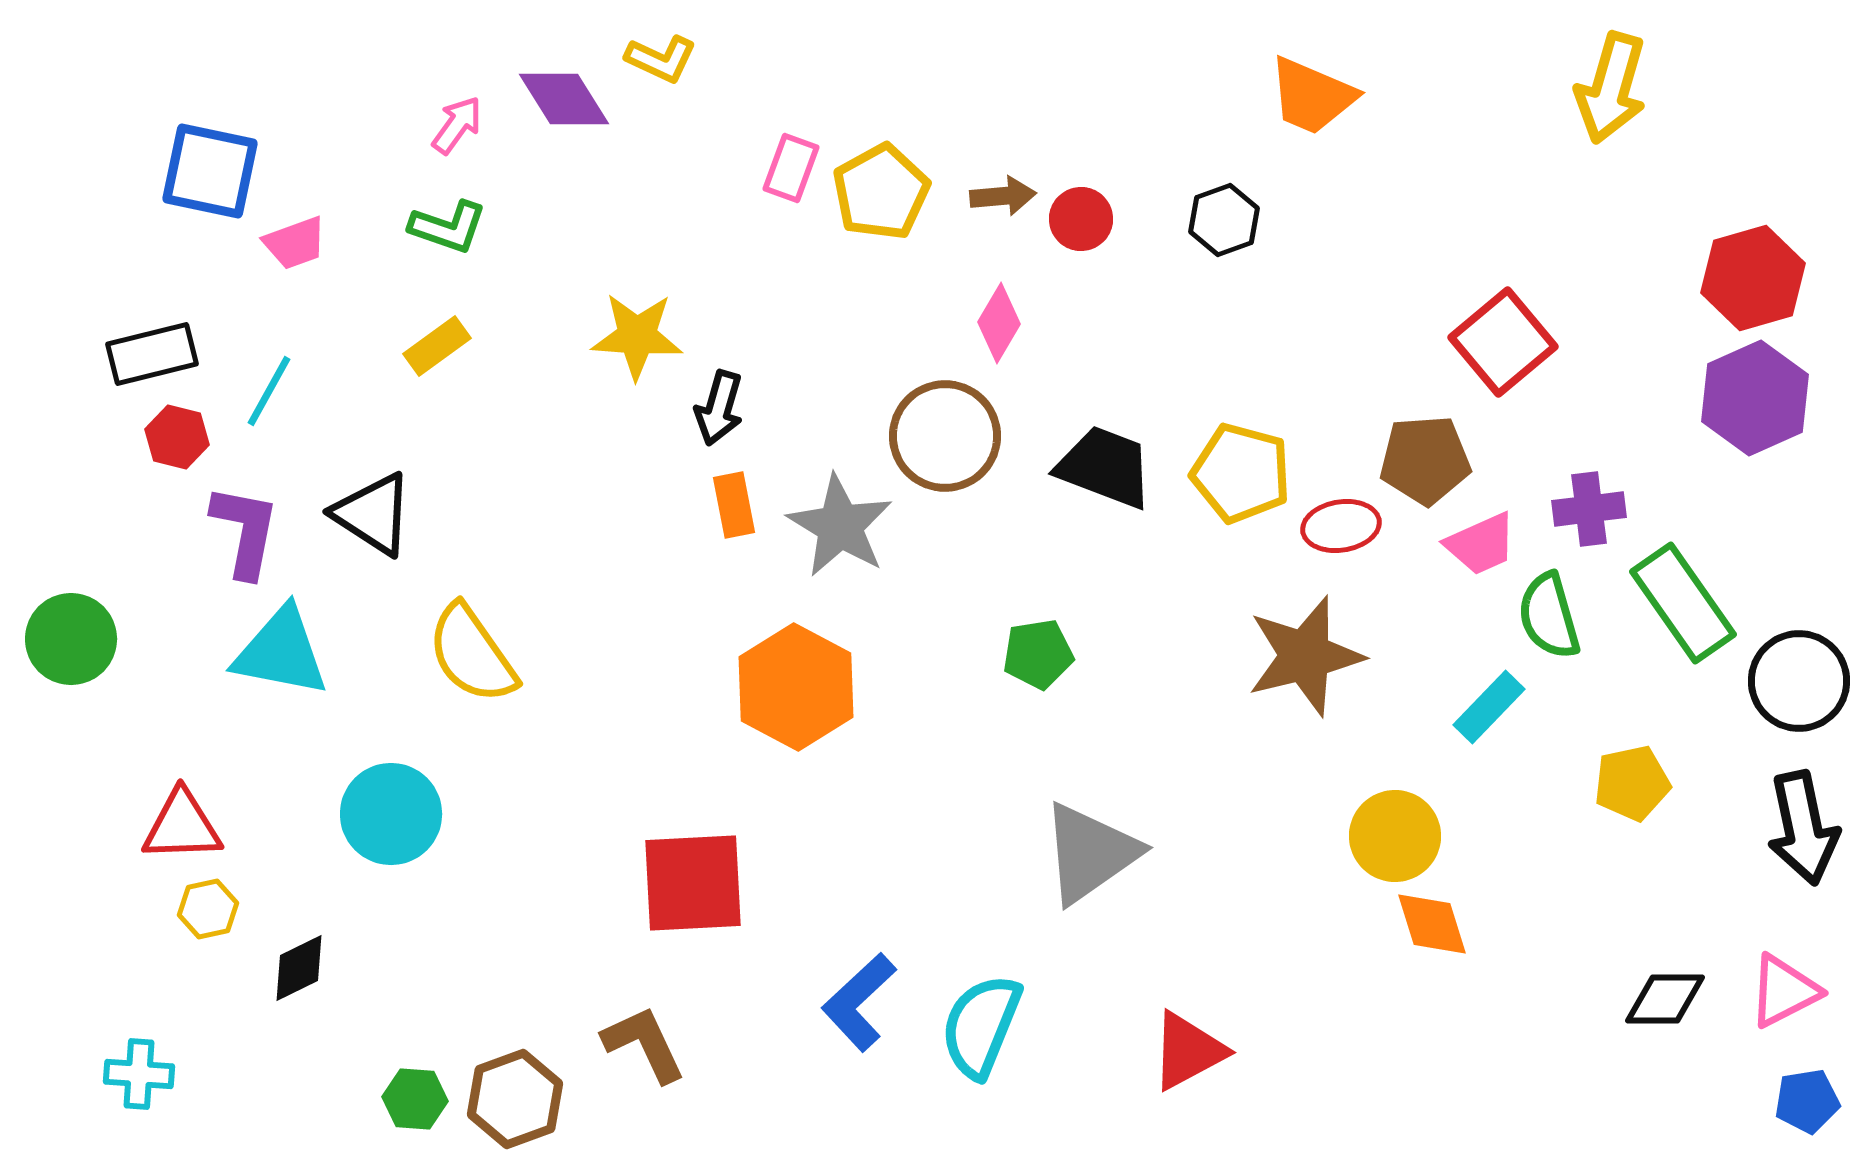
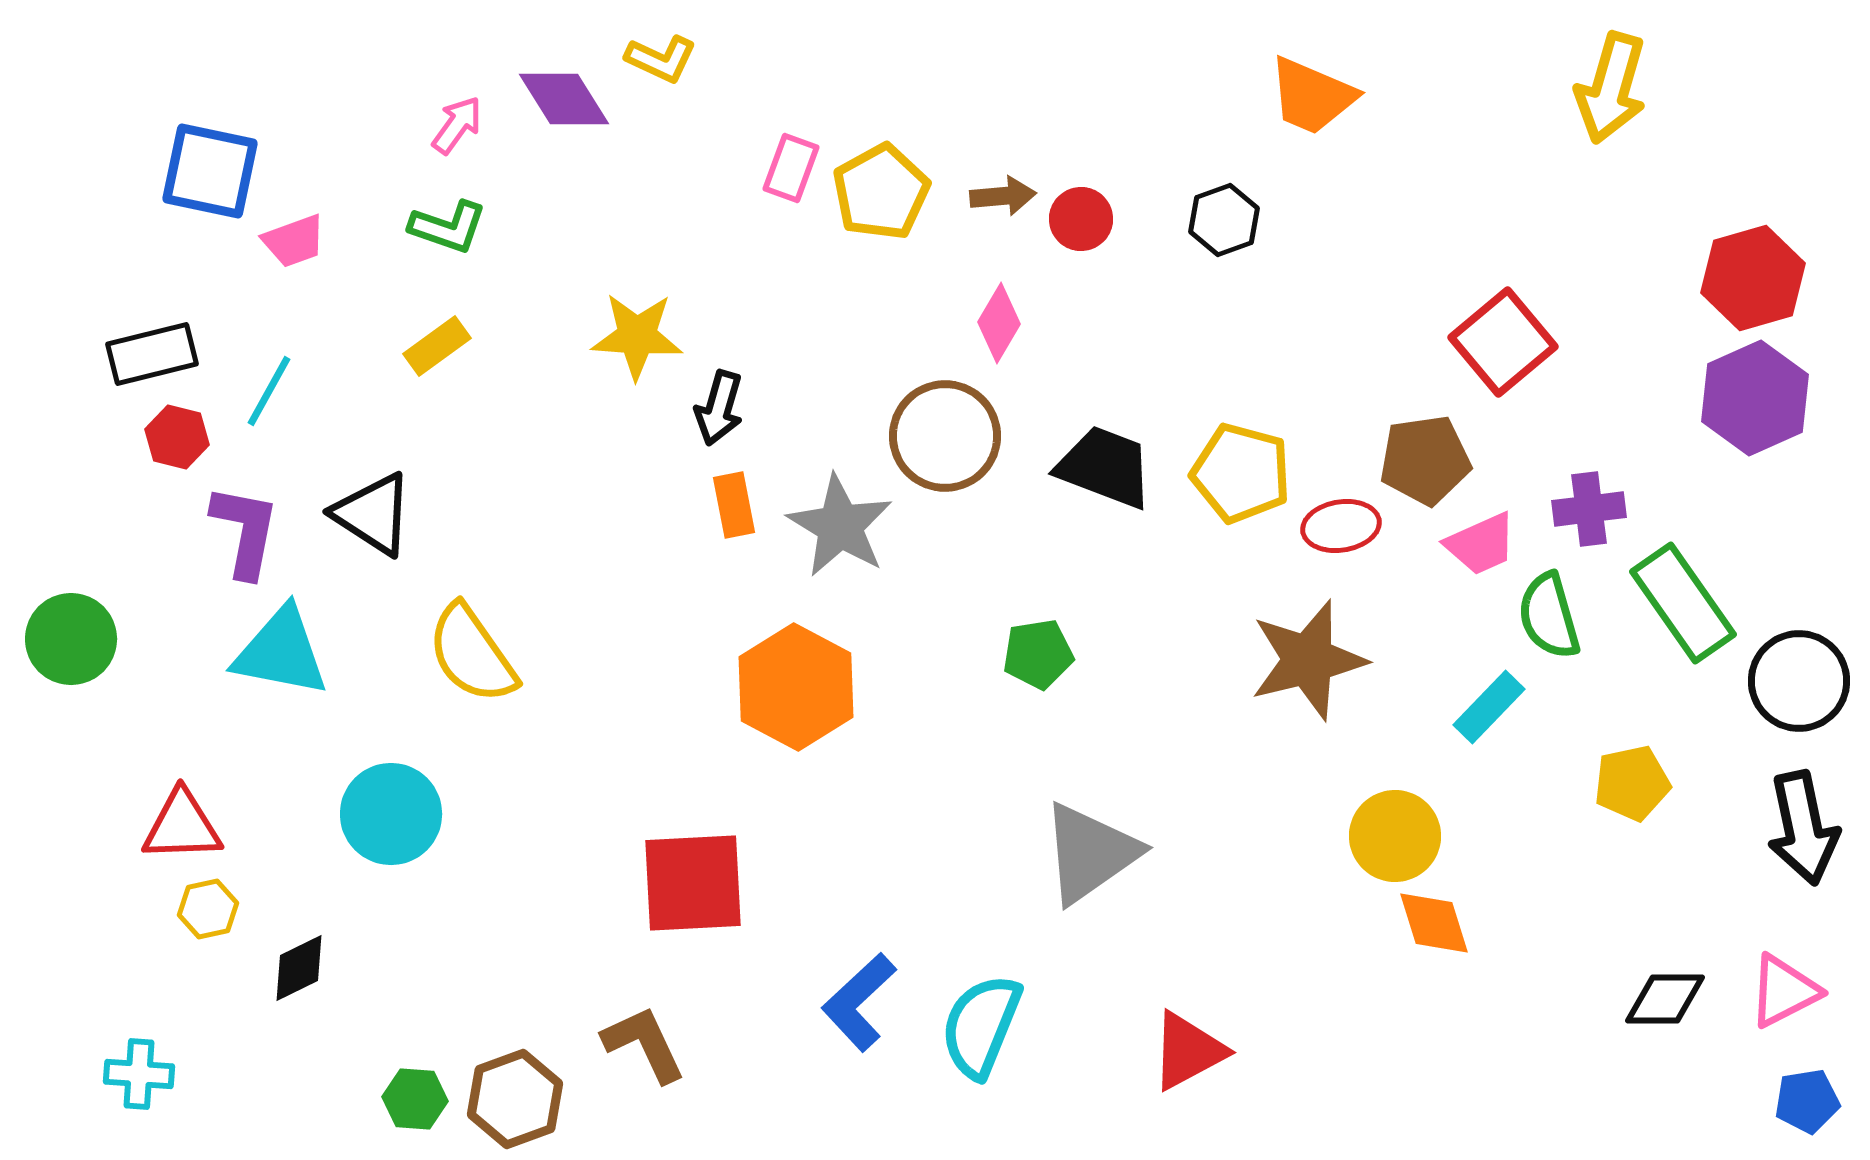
pink trapezoid at (295, 243): moved 1 px left, 2 px up
brown pentagon at (1425, 460): rotated 4 degrees counterclockwise
brown star at (1305, 656): moved 3 px right, 4 px down
orange diamond at (1432, 924): moved 2 px right, 1 px up
